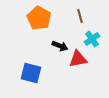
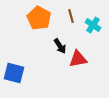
brown line: moved 9 px left
cyan cross: moved 1 px right, 14 px up; rotated 21 degrees counterclockwise
black arrow: rotated 35 degrees clockwise
blue square: moved 17 px left
